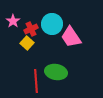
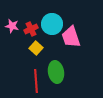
pink star: moved 1 px left, 5 px down; rotated 24 degrees counterclockwise
pink trapezoid: rotated 15 degrees clockwise
yellow square: moved 9 px right, 5 px down
green ellipse: rotated 70 degrees clockwise
